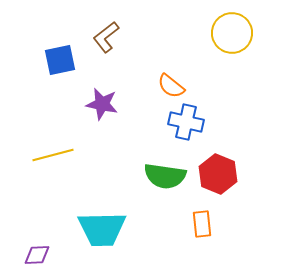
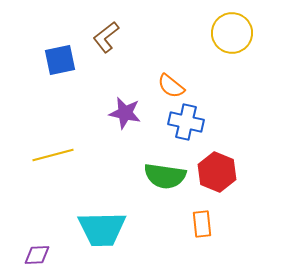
purple star: moved 23 px right, 9 px down
red hexagon: moved 1 px left, 2 px up
